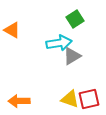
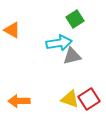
gray triangle: rotated 18 degrees clockwise
red square: rotated 20 degrees counterclockwise
